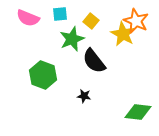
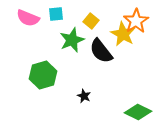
cyan square: moved 4 px left
orange star: rotated 15 degrees clockwise
green star: moved 1 px down
black semicircle: moved 7 px right, 10 px up
green hexagon: rotated 24 degrees clockwise
black star: rotated 16 degrees clockwise
green diamond: rotated 20 degrees clockwise
